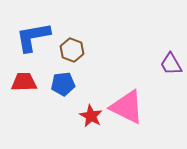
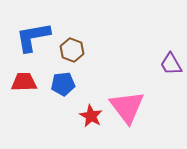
pink triangle: rotated 27 degrees clockwise
